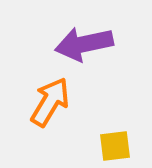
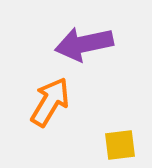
yellow square: moved 5 px right, 1 px up
